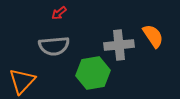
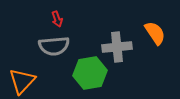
red arrow: moved 2 px left, 6 px down; rotated 70 degrees counterclockwise
orange semicircle: moved 2 px right, 3 px up
gray cross: moved 2 px left, 2 px down
green hexagon: moved 3 px left
